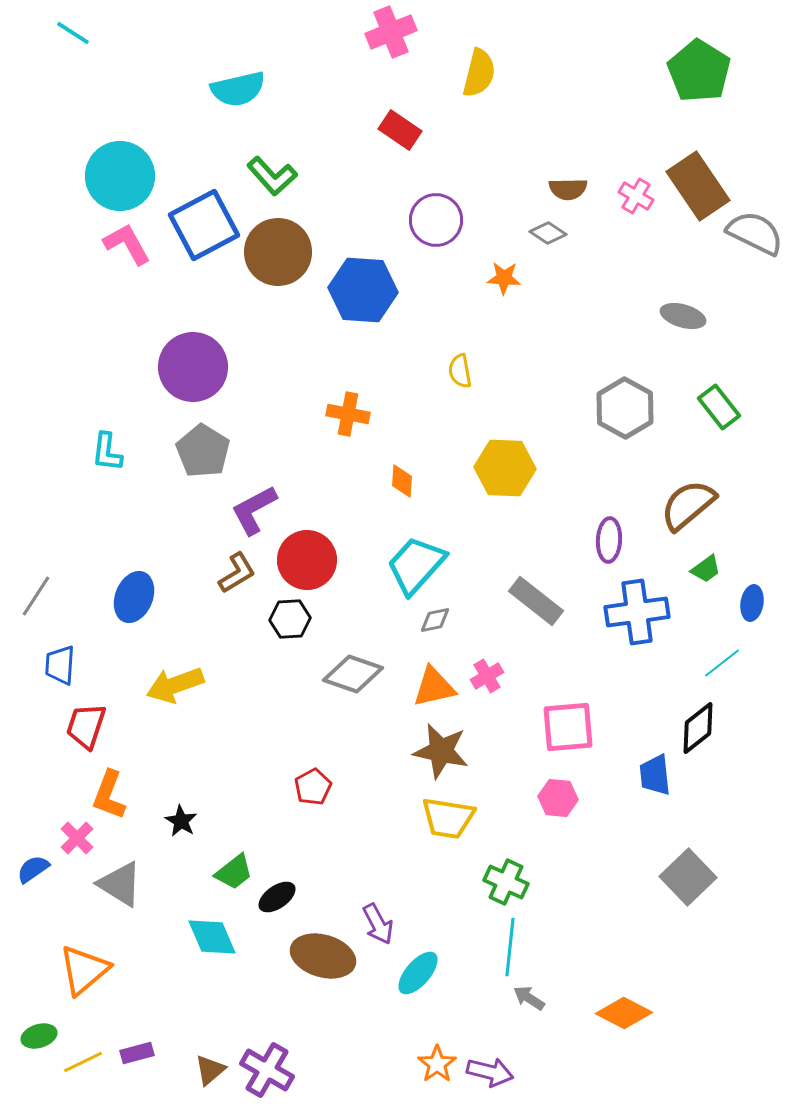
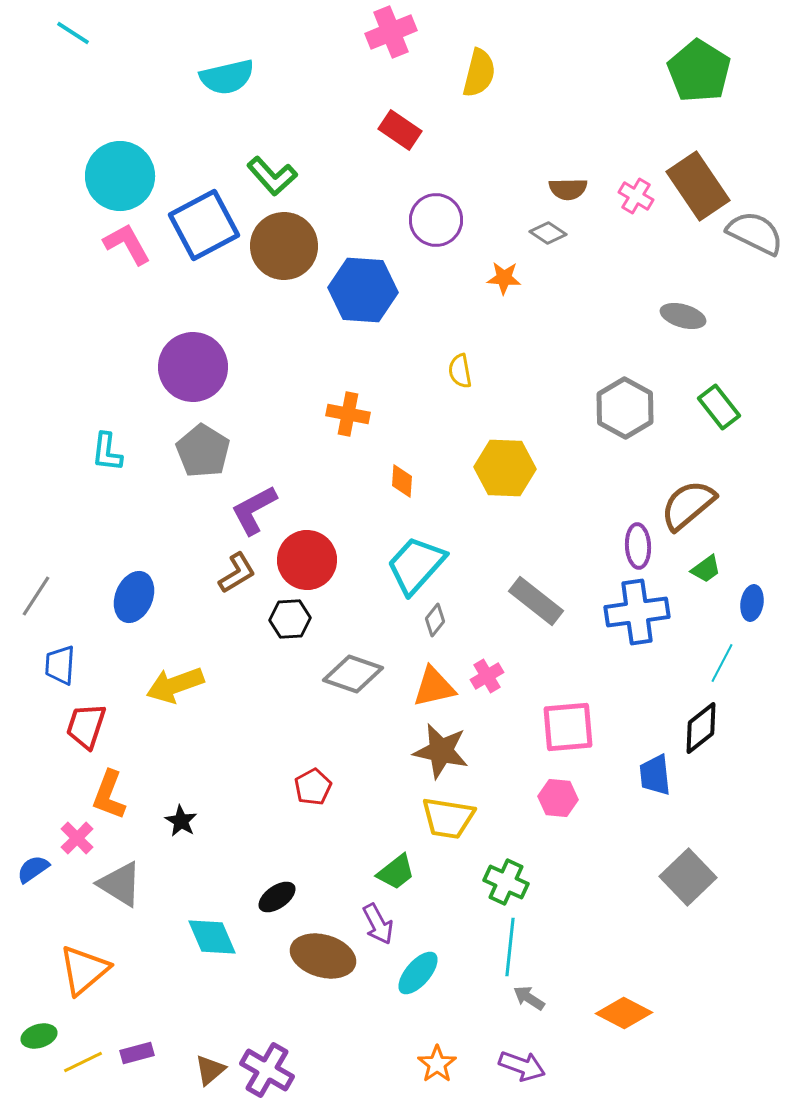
cyan semicircle at (238, 89): moved 11 px left, 12 px up
brown circle at (278, 252): moved 6 px right, 6 px up
purple ellipse at (609, 540): moved 29 px right, 6 px down; rotated 6 degrees counterclockwise
gray diamond at (435, 620): rotated 40 degrees counterclockwise
cyan line at (722, 663): rotated 24 degrees counterclockwise
black diamond at (698, 728): moved 3 px right
green trapezoid at (234, 872): moved 162 px right
purple arrow at (490, 1072): moved 32 px right, 6 px up; rotated 6 degrees clockwise
